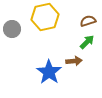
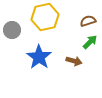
gray circle: moved 1 px down
green arrow: moved 3 px right
brown arrow: rotated 21 degrees clockwise
blue star: moved 10 px left, 15 px up
